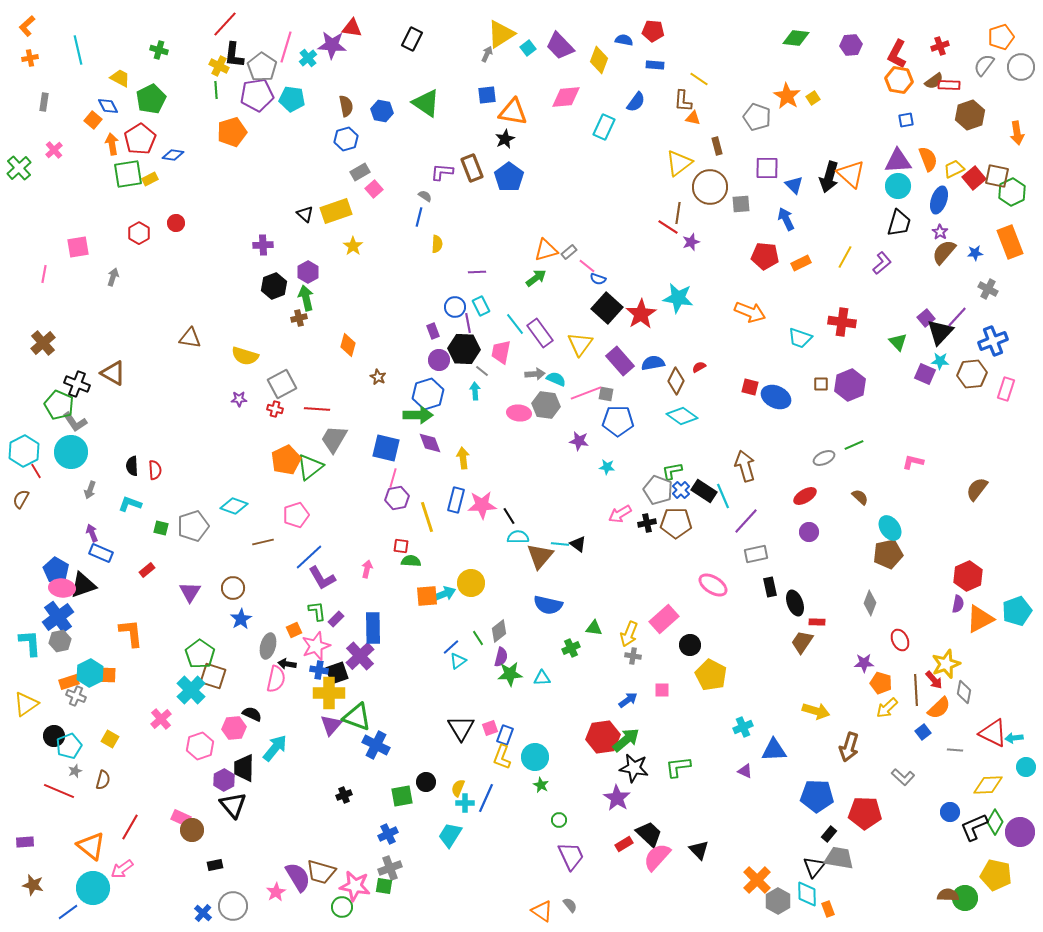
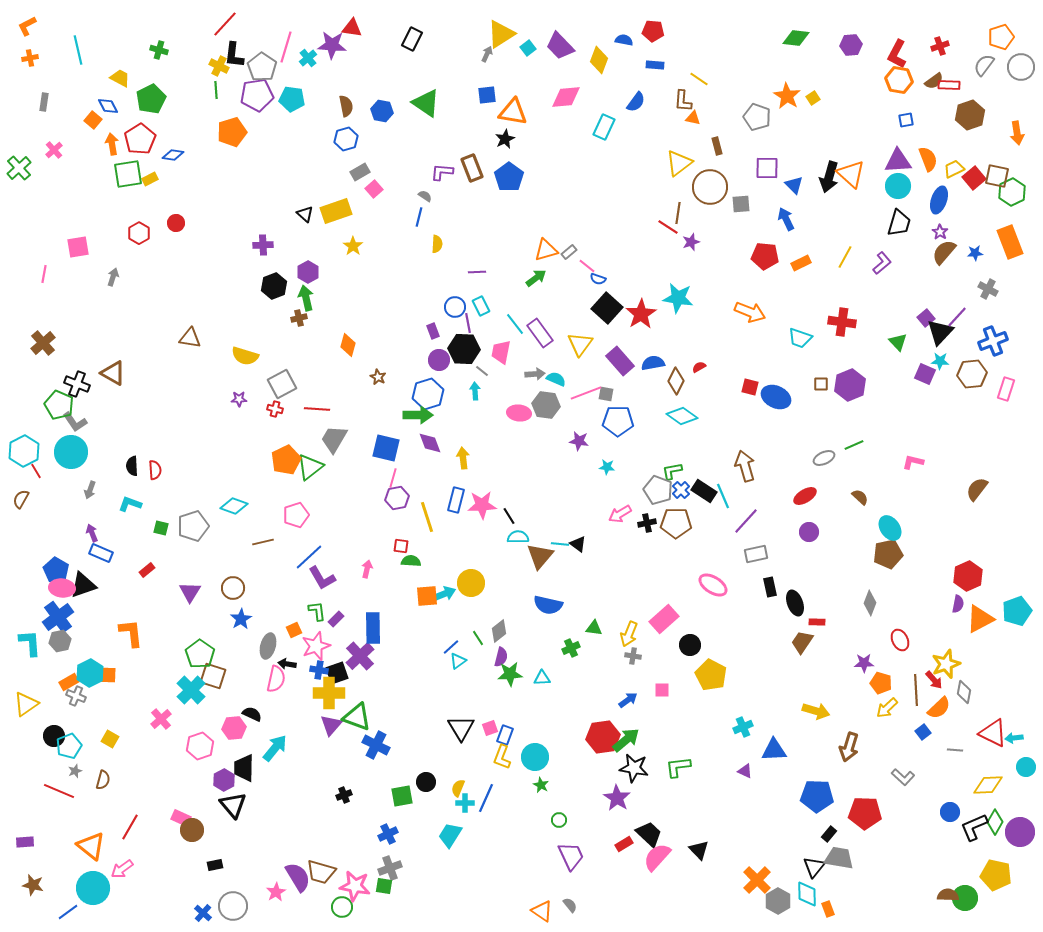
orange L-shape at (27, 26): rotated 15 degrees clockwise
orange rectangle at (69, 682): rotated 12 degrees counterclockwise
